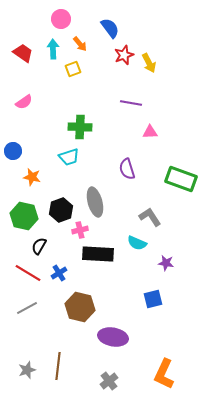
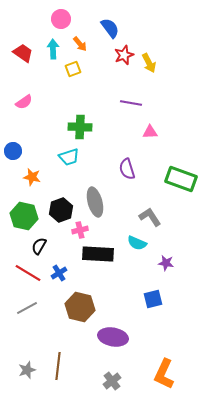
gray cross: moved 3 px right
